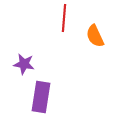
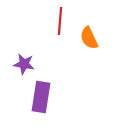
red line: moved 4 px left, 3 px down
orange semicircle: moved 6 px left, 2 px down
